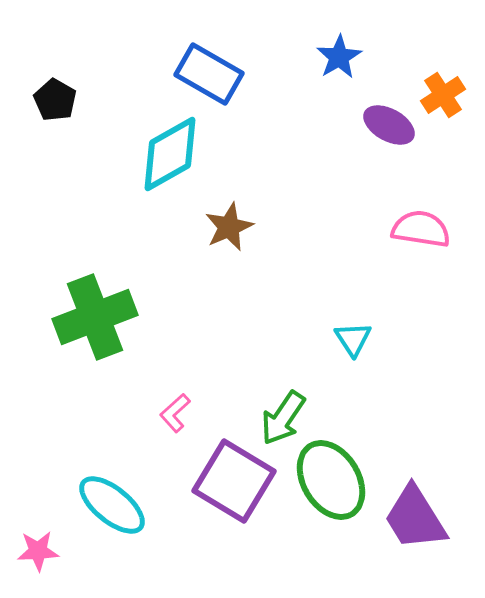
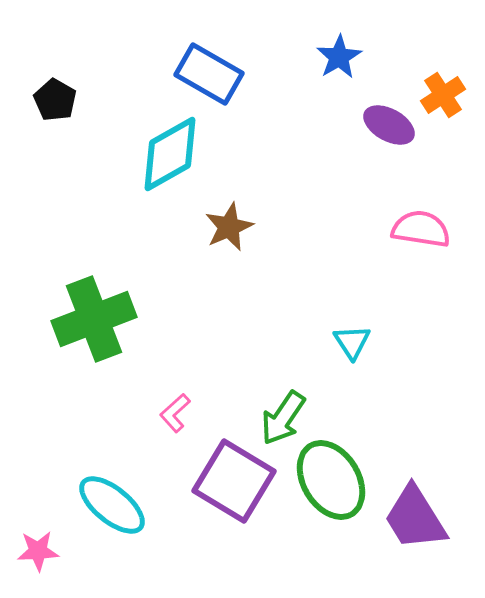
green cross: moved 1 px left, 2 px down
cyan triangle: moved 1 px left, 3 px down
